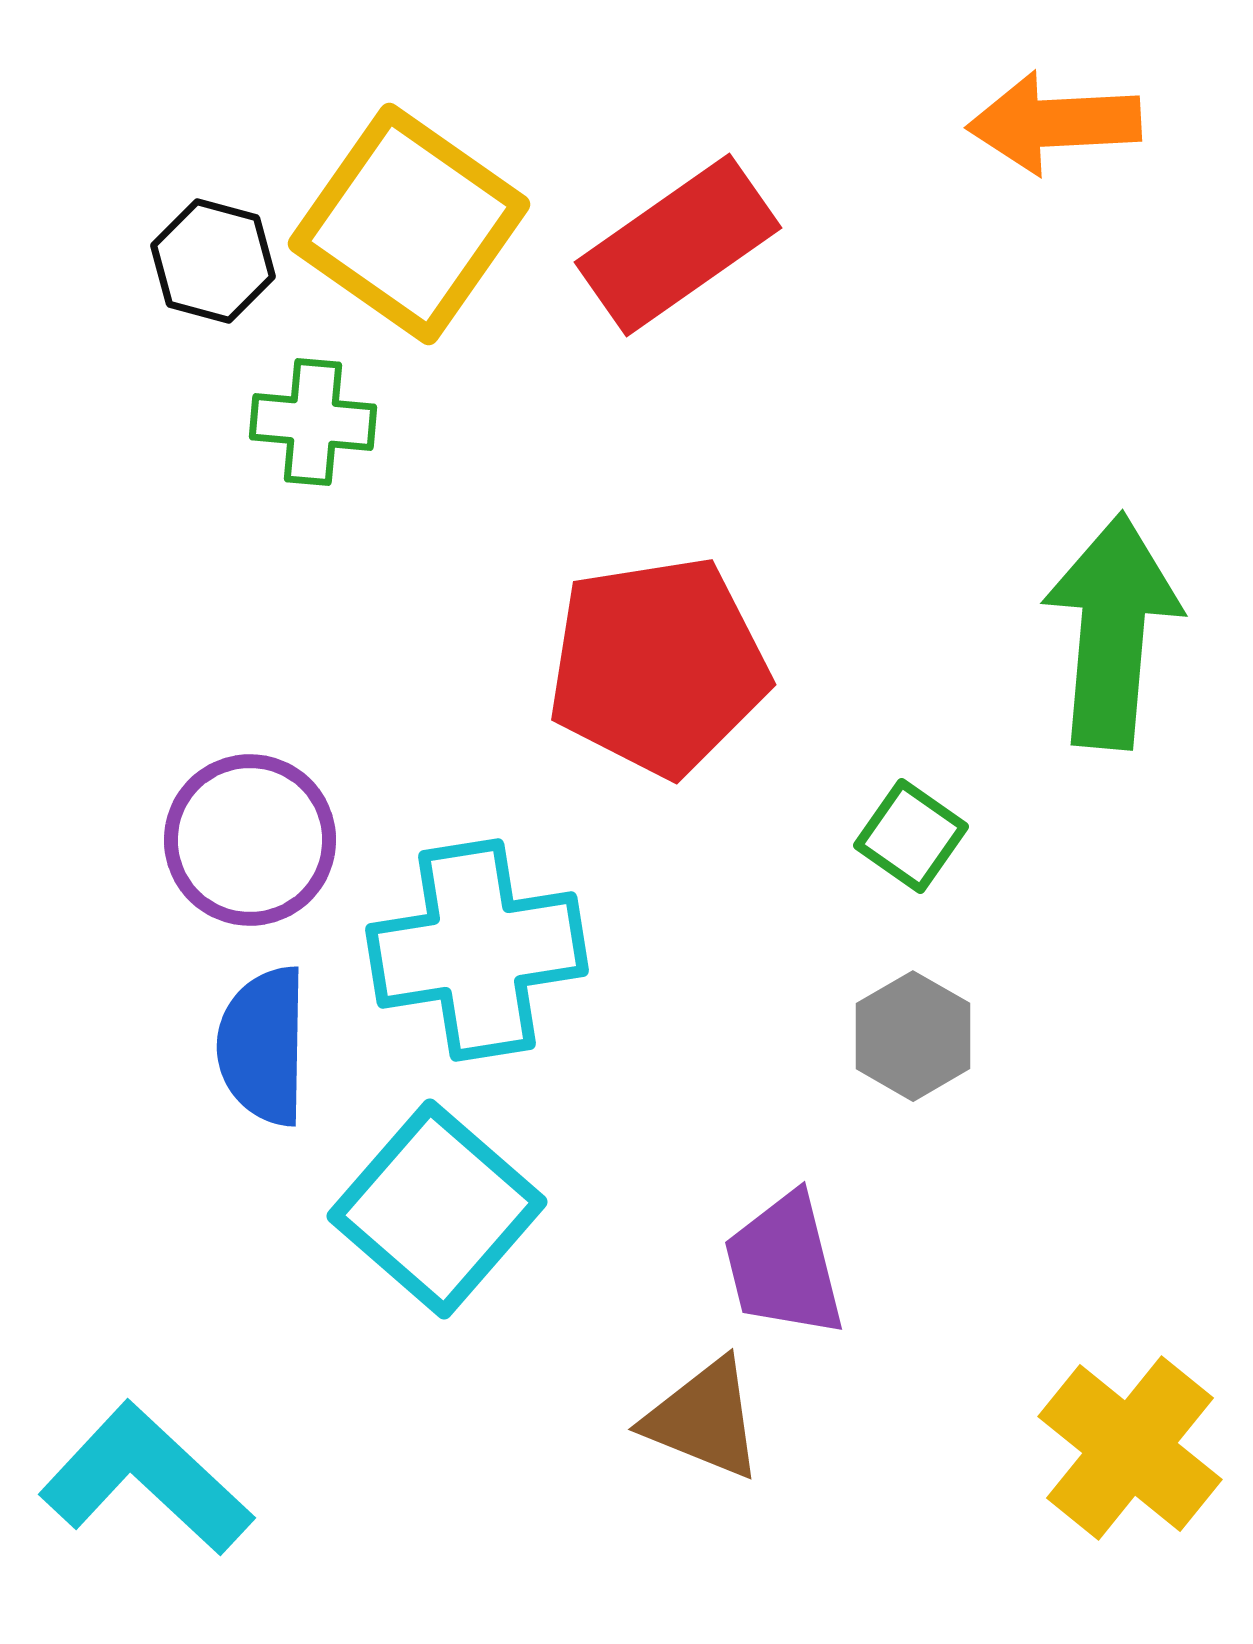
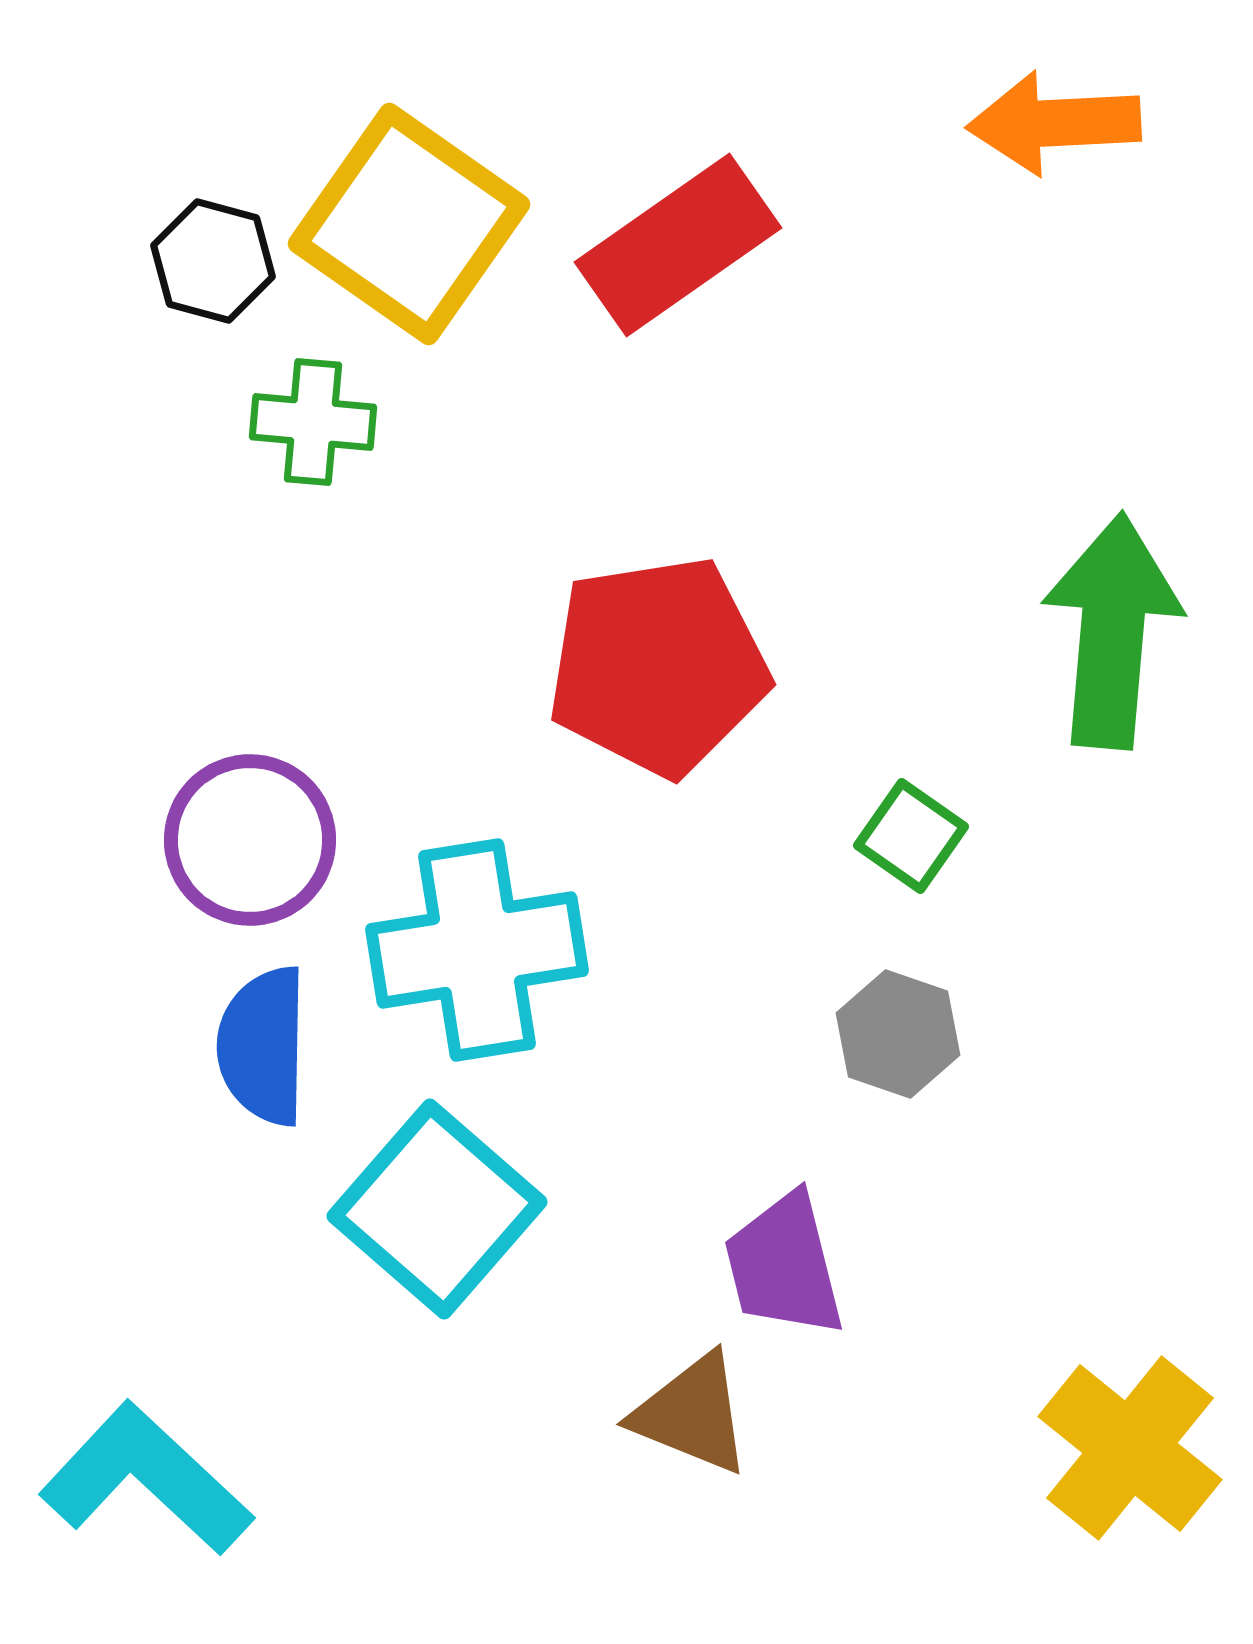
gray hexagon: moved 15 px left, 2 px up; rotated 11 degrees counterclockwise
brown triangle: moved 12 px left, 5 px up
